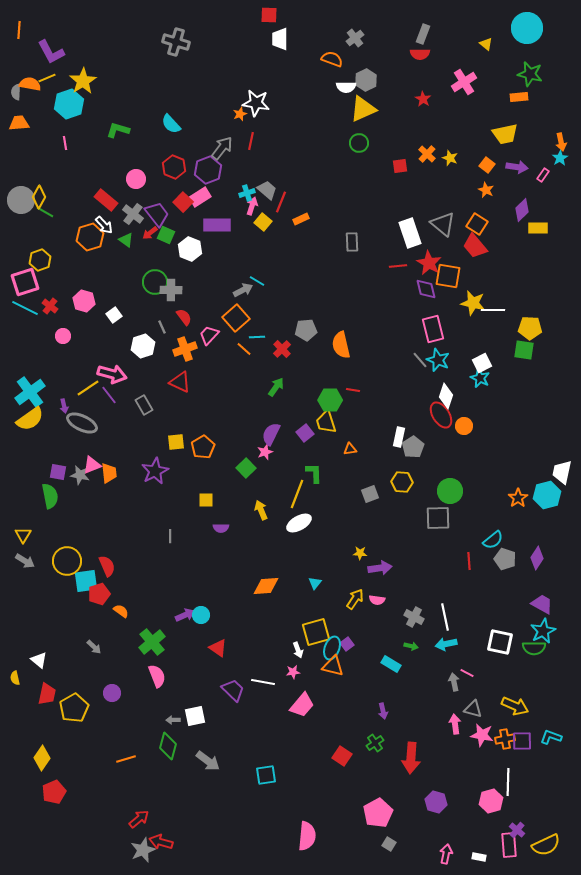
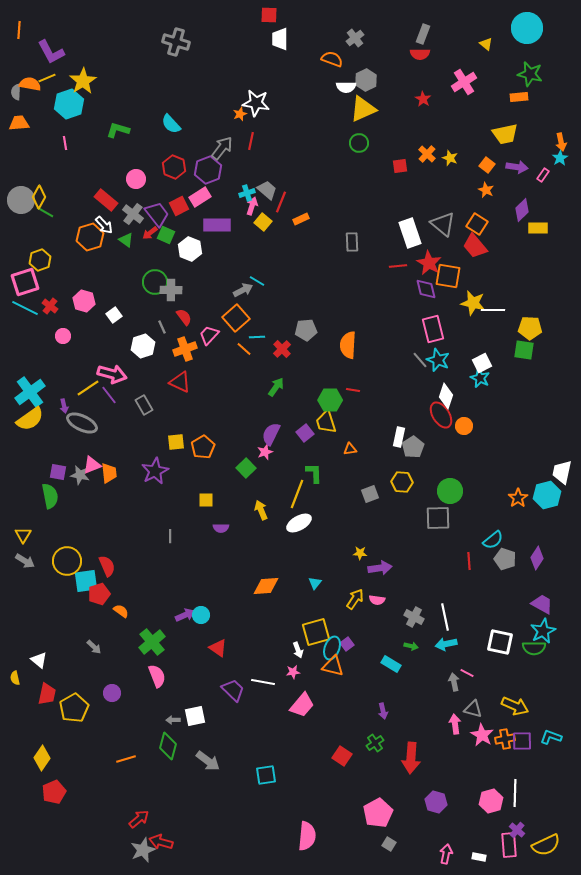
red square at (183, 202): moved 4 px left, 4 px down; rotated 18 degrees clockwise
orange semicircle at (341, 345): moved 7 px right; rotated 16 degrees clockwise
pink star at (482, 735): rotated 20 degrees clockwise
white line at (508, 782): moved 7 px right, 11 px down
